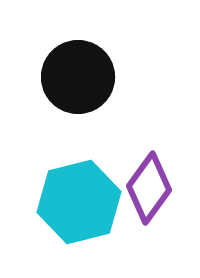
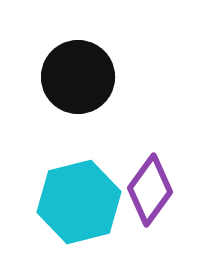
purple diamond: moved 1 px right, 2 px down
